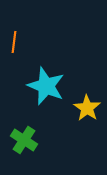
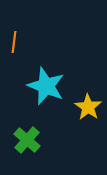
yellow star: moved 1 px right, 1 px up
green cross: moved 3 px right; rotated 8 degrees clockwise
